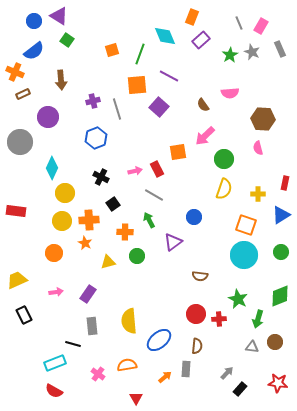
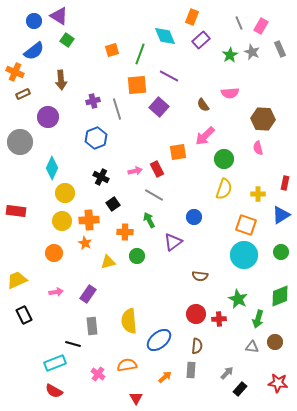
gray rectangle at (186, 369): moved 5 px right, 1 px down
